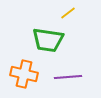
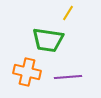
yellow line: rotated 21 degrees counterclockwise
orange cross: moved 3 px right, 2 px up
